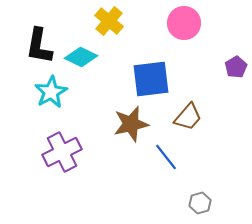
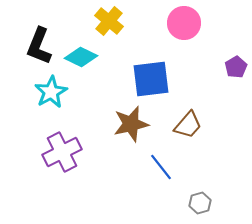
black L-shape: rotated 12 degrees clockwise
brown trapezoid: moved 8 px down
blue line: moved 5 px left, 10 px down
